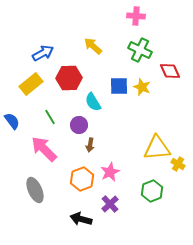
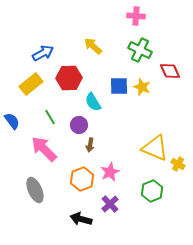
yellow triangle: moved 2 px left; rotated 28 degrees clockwise
